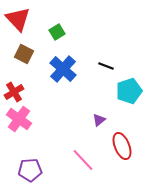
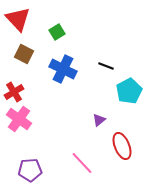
blue cross: rotated 16 degrees counterclockwise
cyan pentagon: rotated 10 degrees counterclockwise
pink line: moved 1 px left, 3 px down
